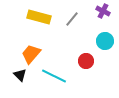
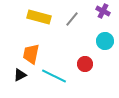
orange trapezoid: rotated 30 degrees counterclockwise
red circle: moved 1 px left, 3 px down
black triangle: rotated 48 degrees clockwise
